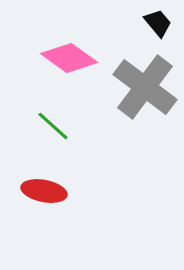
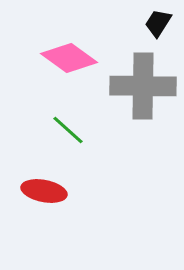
black trapezoid: rotated 108 degrees counterclockwise
gray cross: moved 2 px left, 1 px up; rotated 36 degrees counterclockwise
green line: moved 15 px right, 4 px down
